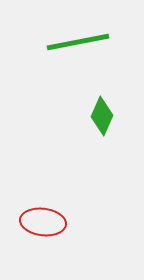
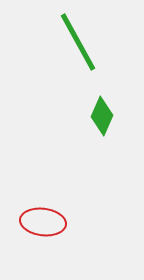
green line: rotated 72 degrees clockwise
